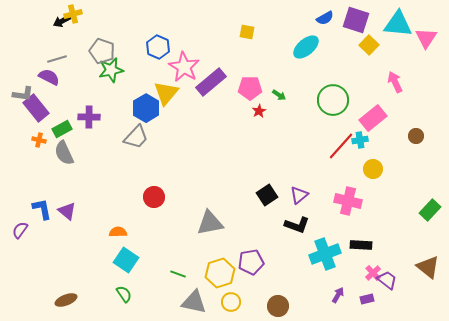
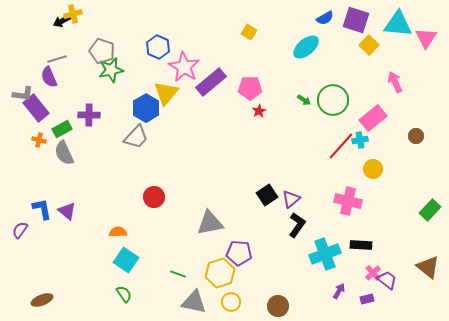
yellow square at (247, 32): moved 2 px right; rotated 21 degrees clockwise
purple semicircle at (49, 77): rotated 140 degrees counterclockwise
green arrow at (279, 95): moved 25 px right, 5 px down
purple cross at (89, 117): moved 2 px up
purple triangle at (299, 195): moved 8 px left, 4 px down
black L-shape at (297, 225): rotated 75 degrees counterclockwise
purple pentagon at (251, 262): moved 12 px left, 9 px up; rotated 15 degrees clockwise
purple arrow at (338, 295): moved 1 px right, 4 px up
brown ellipse at (66, 300): moved 24 px left
